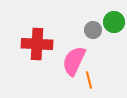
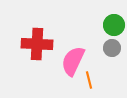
green circle: moved 3 px down
gray circle: moved 19 px right, 18 px down
pink semicircle: moved 1 px left
